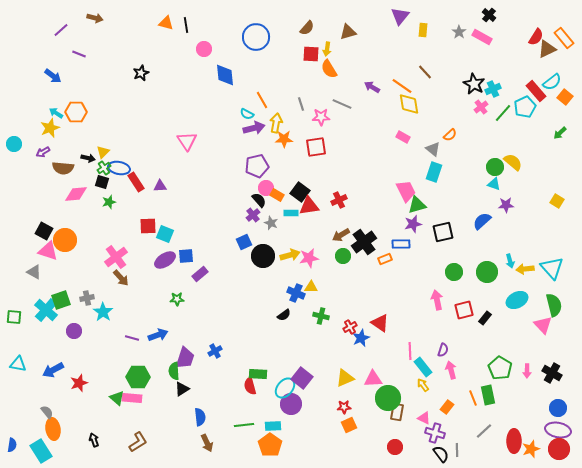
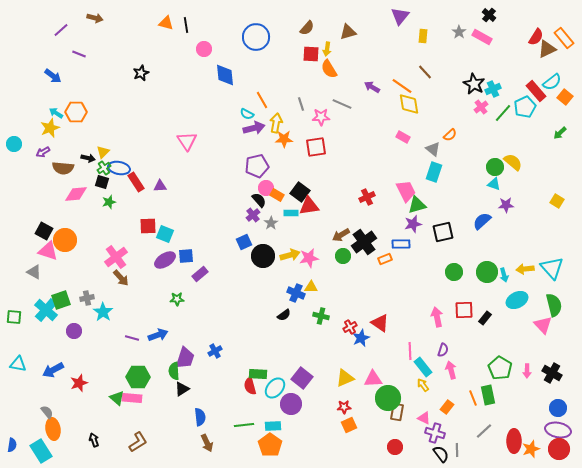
yellow rectangle at (423, 30): moved 6 px down
red cross at (339, 200): moved 28 px right, 3 px up
gray star at (271, 223): rotated 16 degrees clockwise
cyan arrow at (510, 261): moved 6 px left, 14 px down
pink arrow at (437, 300): moved 17 px down
red square at (464, 310): rotated 12 degrees clockwise
cyan ellipse at (285, 388): moved 10 px left
